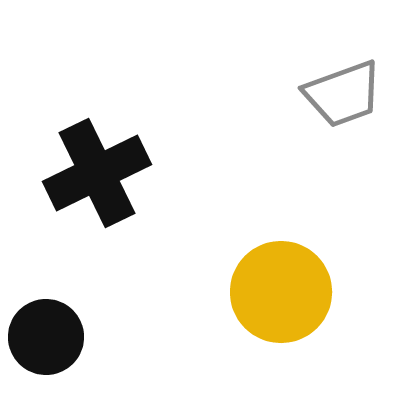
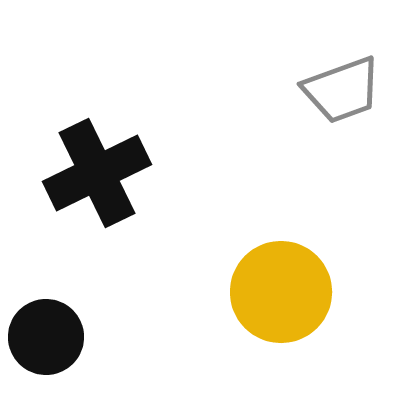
gray trapezoid: moved 1 px left, 4 px up
